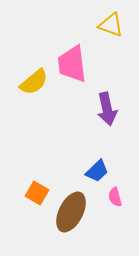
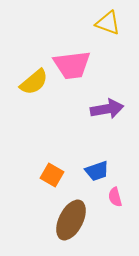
yellow triangle: moved 3 px left, 2 px up
pink trapezoid: moved 1 px down; rotated 90 degrees counterclockwise
purple arrow: rotated 88 degrees counterclockwise
blue trapezoid: rotated 25 degrees clockwise
orange square: moved 15 px right, 18 px up
brown ellipse: moved 8 px down
